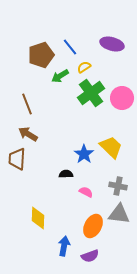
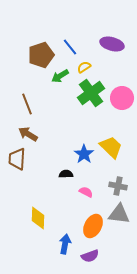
blue arrow: moved 1 px right, 2 px up
